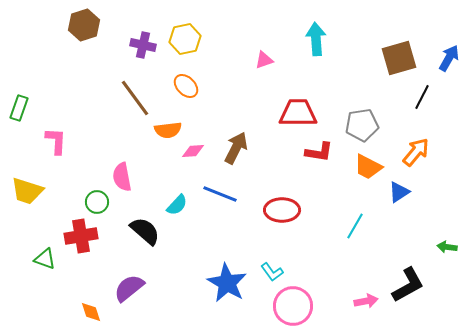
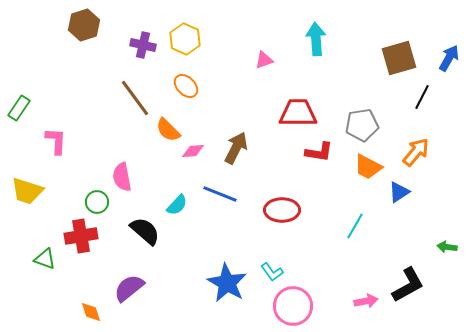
yellow hexagon: rotated 24 degrees counterclockwise
green rectangle: rotated 15 degrees clockwise
orange semicircle: rotated 52 degrees clockwise
